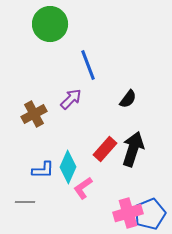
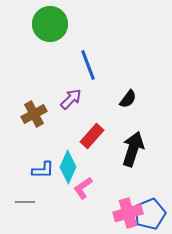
red rectangle: moved 13 px left, 13 px up
